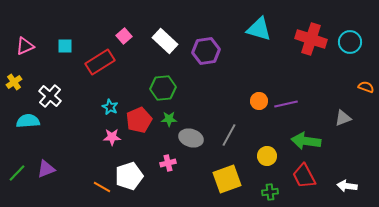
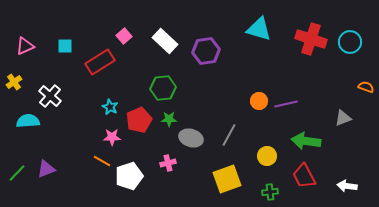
orange line: moved 26 px up
